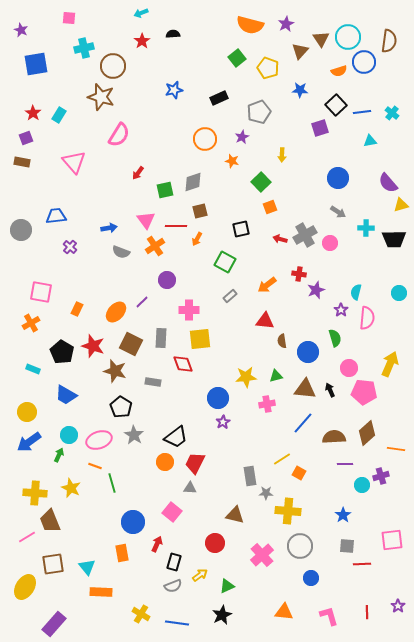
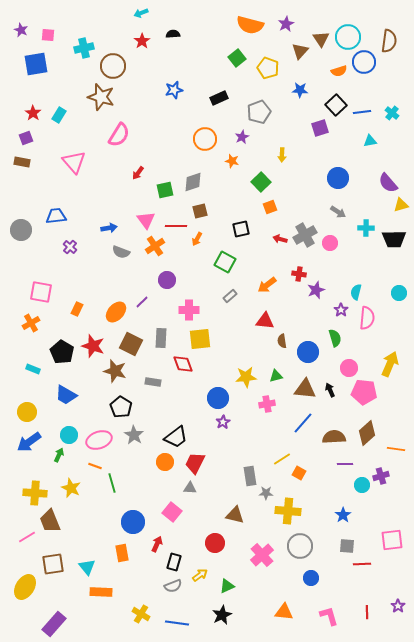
pink square at (69, 18): moved 21 px left, 17 px down
